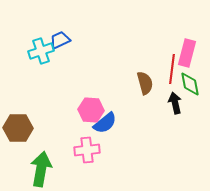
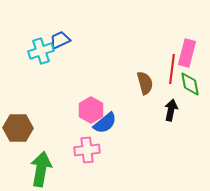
black arrow: moved 4 px left, 7 px down; rotated 25 degrees clockwise
pink hexagon: rotated 25 degrees clockwise
